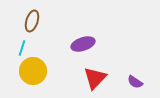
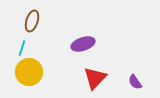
yellow circle: moved 4 px left, 1 px down
purple semicircle: rotated 21 degrees clockwise
